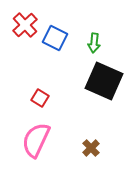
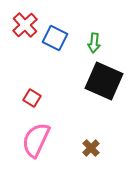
red square: moved 8 px left
